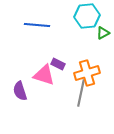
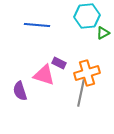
purple rectangle: moved 1 px right, 1 px up
